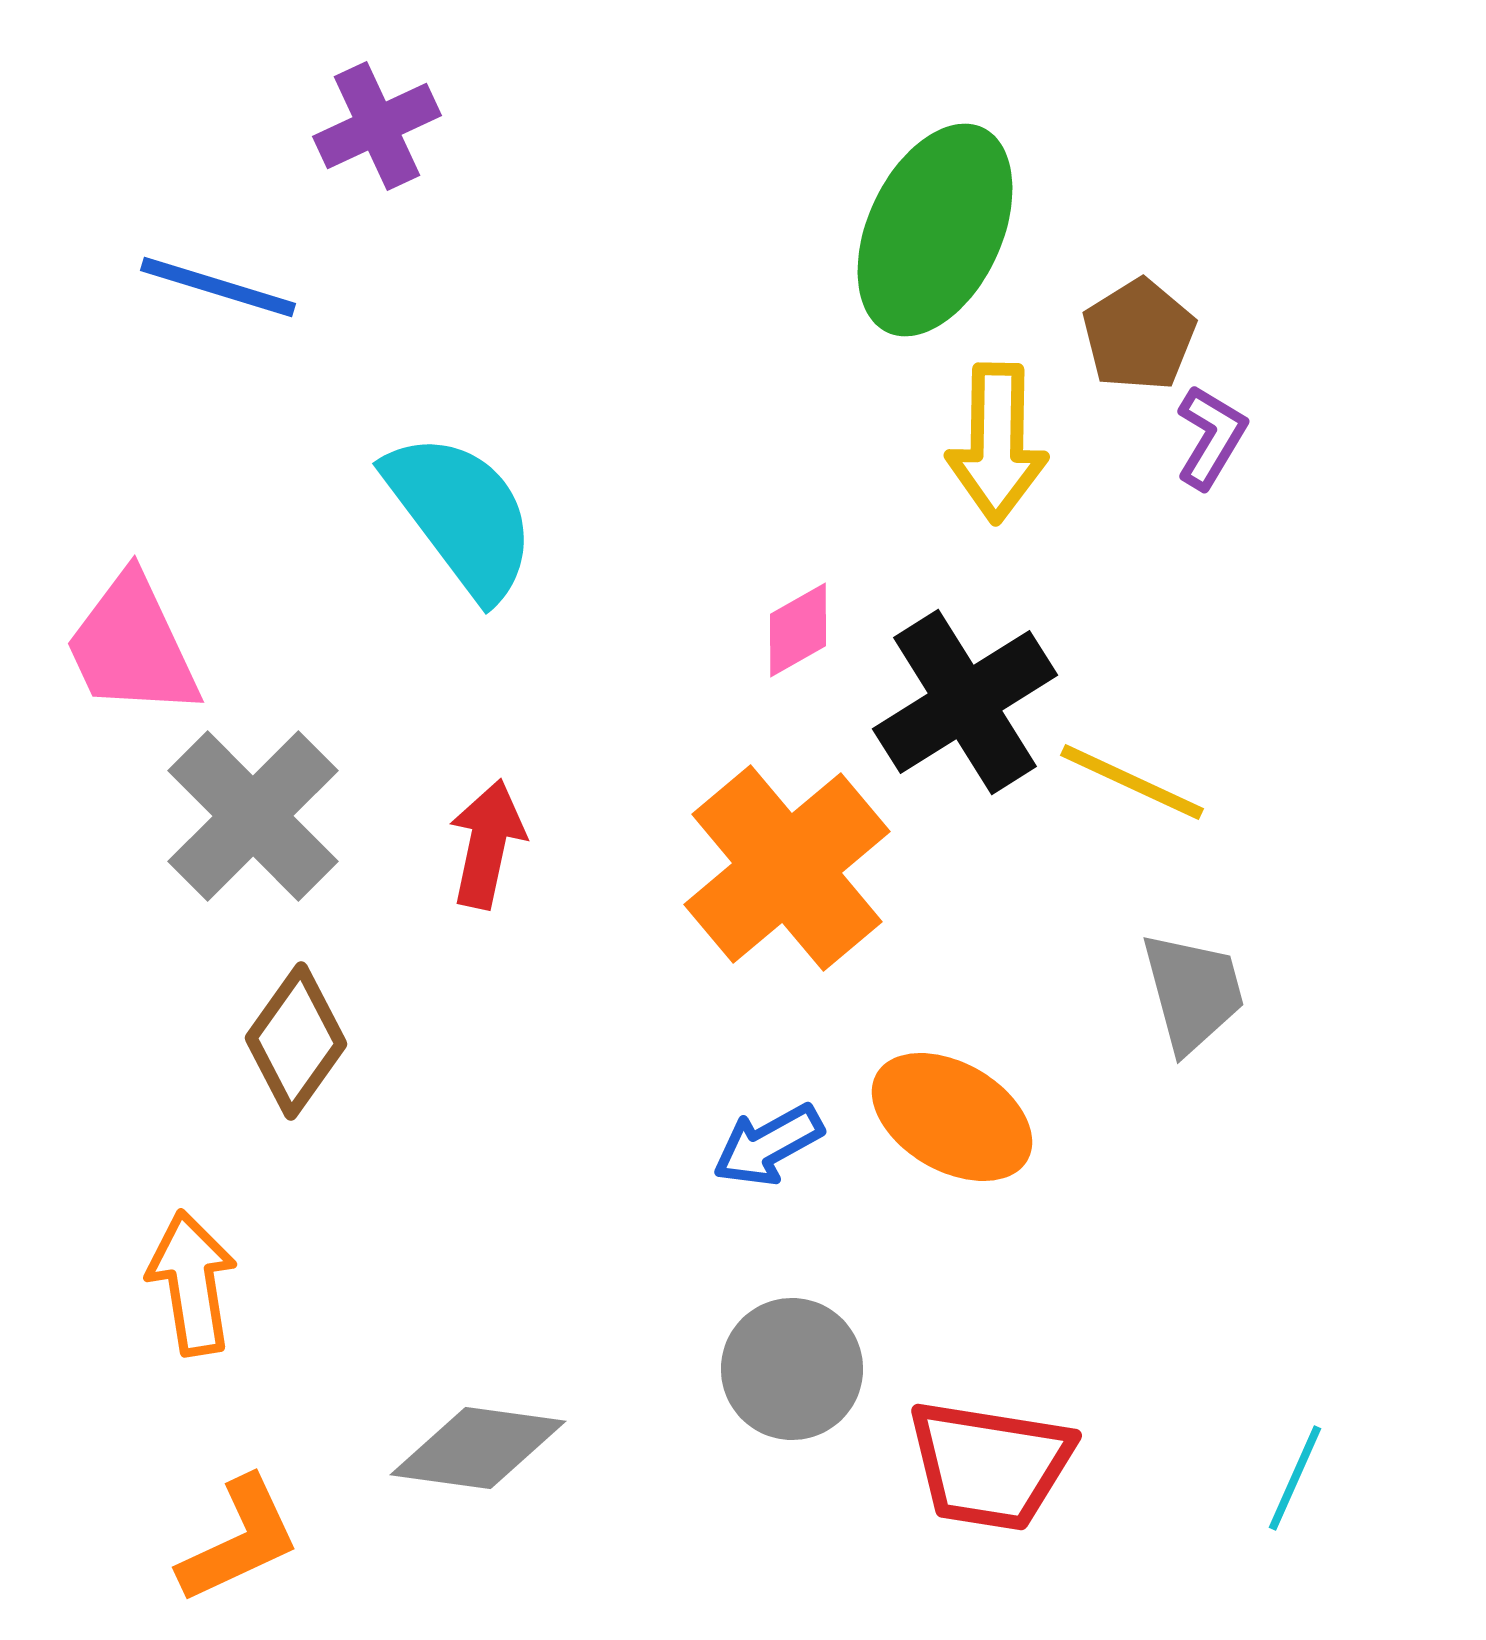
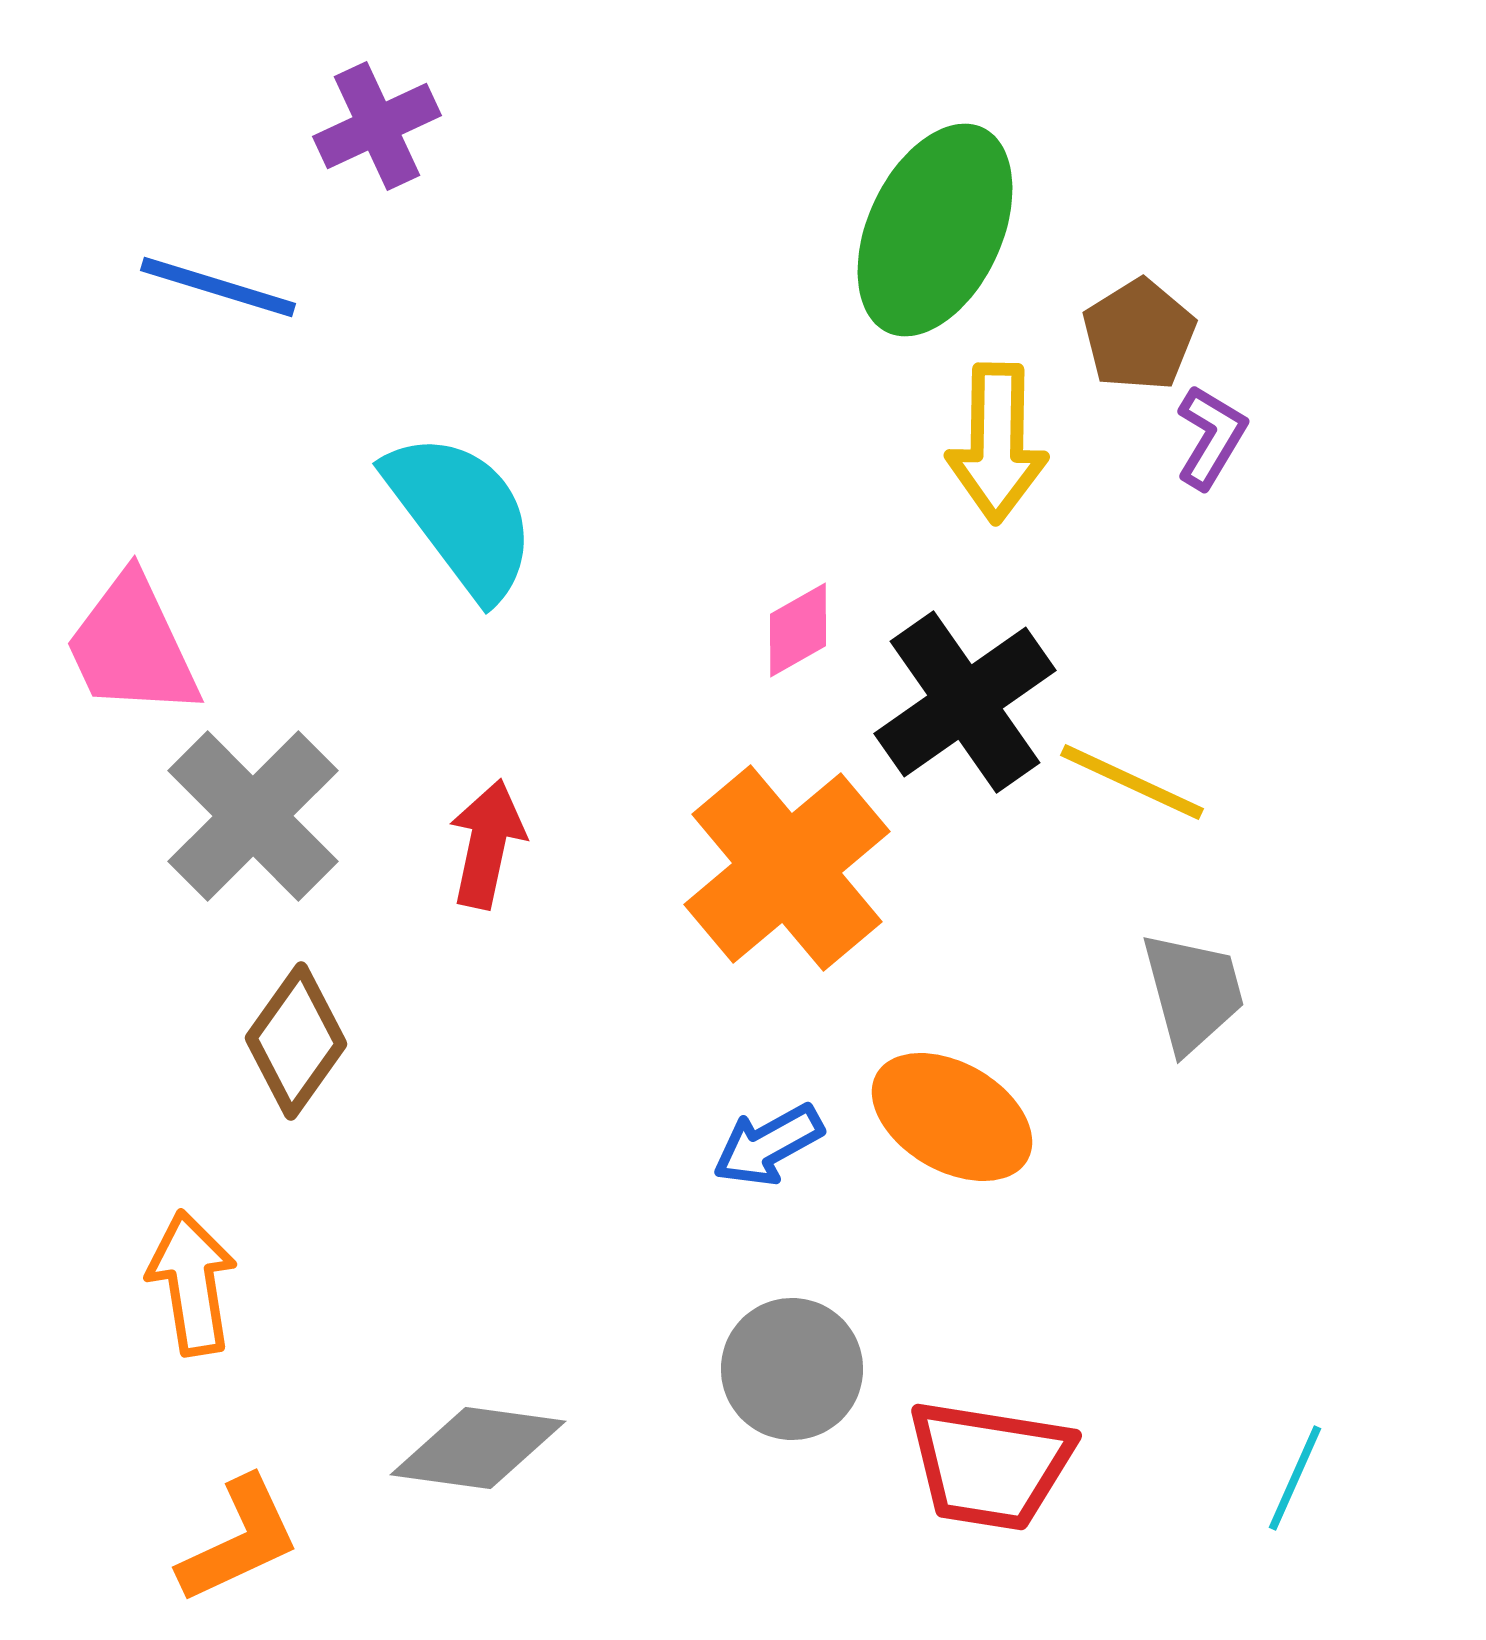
black cross: rotated 3 degrees counterclockwise
